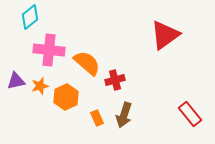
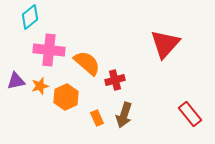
red triangle: moved 9 px down; rotated 12 degrees counterclockwise
